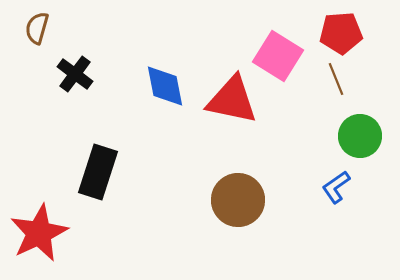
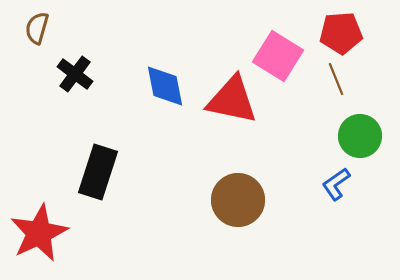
blue L-shape: moved 3 px up
